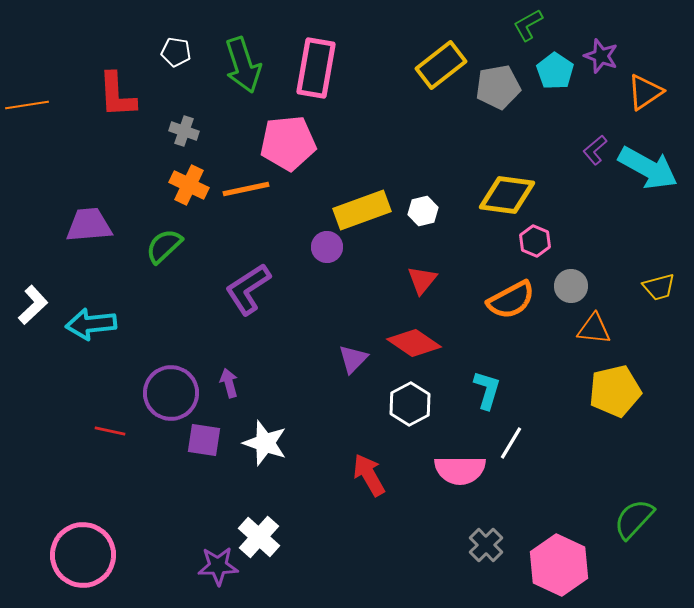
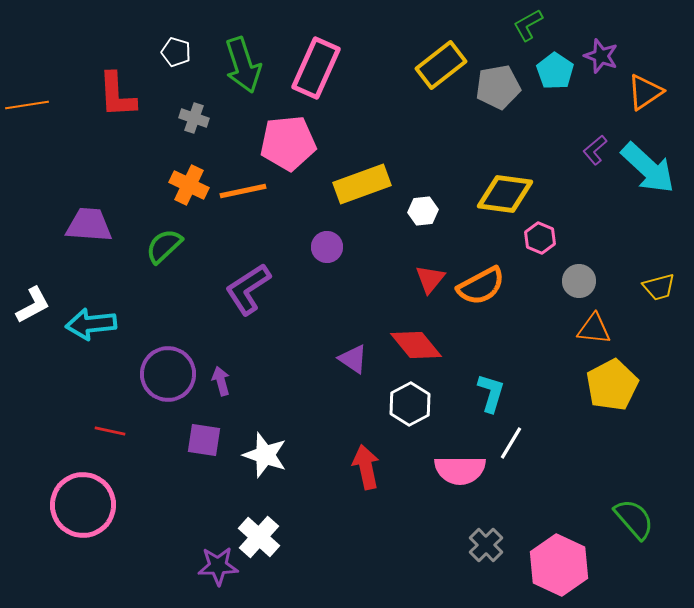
white pentagon at (176, 52): rotated 8 degrees clockwise
pink rectangle at (316, 68): rotated 14 degrees clockwise
gray cross at (184, 131): moved 10 px right, 13 px up
cyan arrow at (648, 168): rotated 14 degrees clockwise
orange line at (246, 189): moved 3 px left, 2 px down
yellow diamond at (507, 195): moved 2 px left, 1 px up
yellow rectangle at (362, 210): moved 26 px up
white hexagon at (423, 211): rotated 8 degrees clockwise
purple trapezoid at (89, 225): rotated 9 degrees clockwise
pink hexagon at (535, 241): moved 5 px right, 3 px up
red triangle at (422, 280): moved 8 px right, 1 px up
gray circle at (571, 286): moved 8 px right, 5 px up
orange semicircle at (511, 300): moved 30 px left, 14 px up
white L-shape at (33, 305): rotated 15 degrees clockwise
red diamond at (414, 343): moved 2 px right, 2 px down; rotated 16 degrees clockwise
purple triangle at (353, 359): rotated 40 degrees counterclockwise
purple arrow at (229, 383): moved 8 px left, 2 px up
cyan L-shape at (487, 390): moved 4 px right, 3 px down
yellow pentagon at (615, 391): moved 3 px left, 6 px up; rotated 15 degrees counterclockwise
purple circle at (171, 393): moved 3 px left, 19 px up
white star at (265, 443): moved 12 px down
red arrow at (369, 475): moved 3 px left, 8 px up; rotated 18 degrees clockwise
green semicircle at (634, 519): rotated 96 degrees clockwise
pink circle at (83, 555): moved 50 px up
